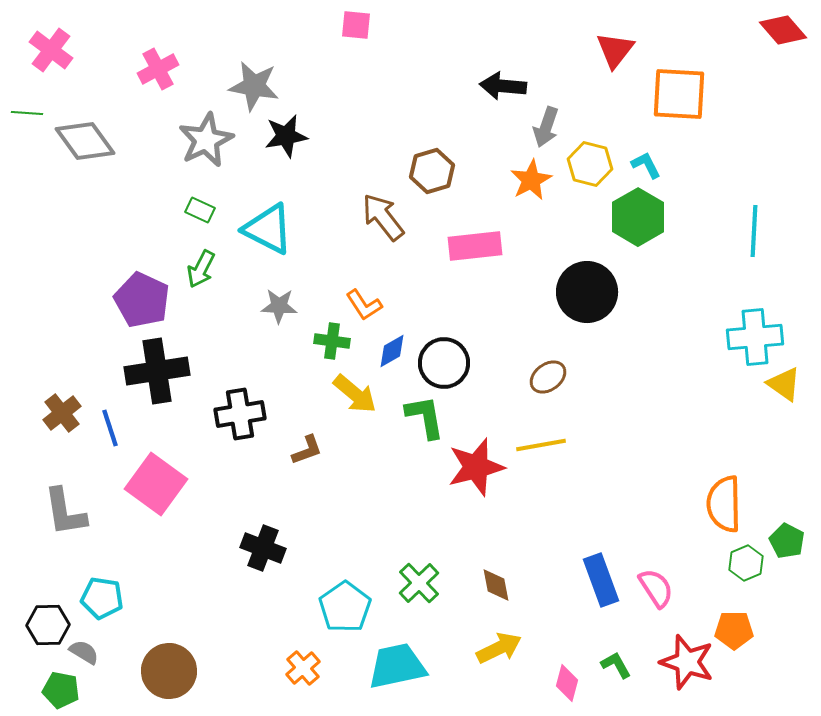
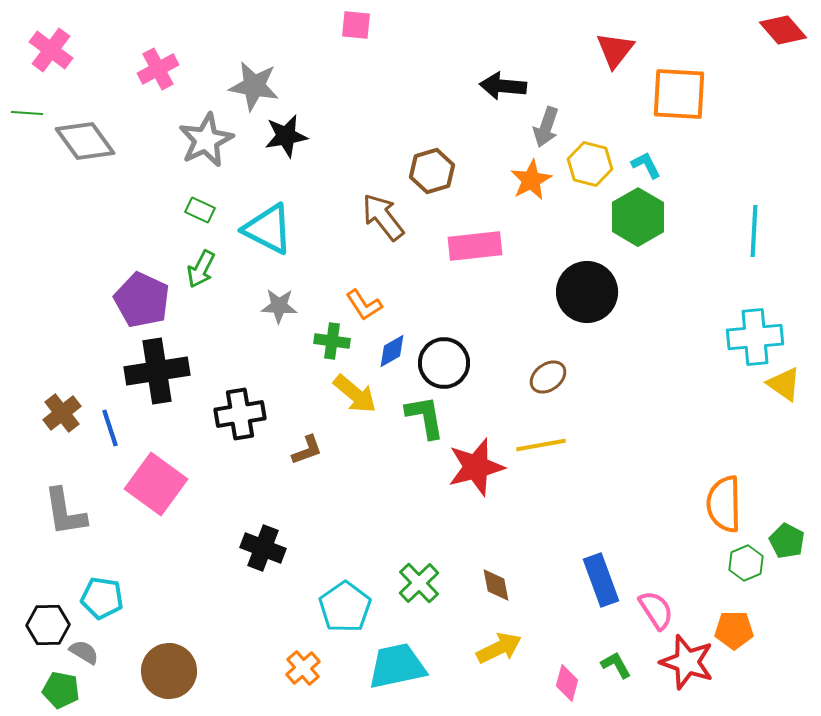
pink semicircle at (656, 588): moved 22 px down
